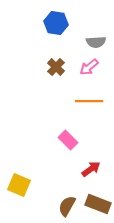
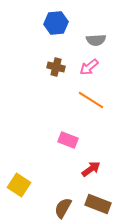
blue hexagon: rotated 15 degrees counterclockwise
gray semicircle: moved 2 px up
brown cross: rotated 30 degrees counterclockwise
orange line: moved 2 px right, 1 px up; rotated 32 degrees clockwise
pink rectangle: rotated 24 degrees counterclockwise
yellow square: rotated 10 degrees clockwise
brown semicircle: moved 4 px left, 2 px down
